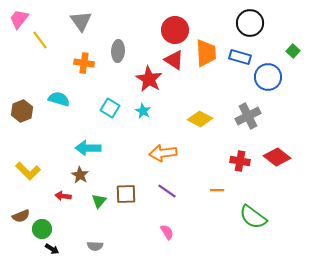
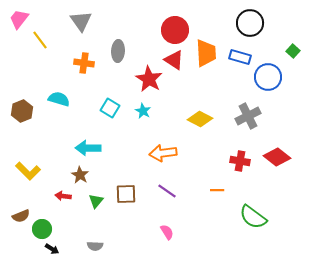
green triangle: moved 3 px left
